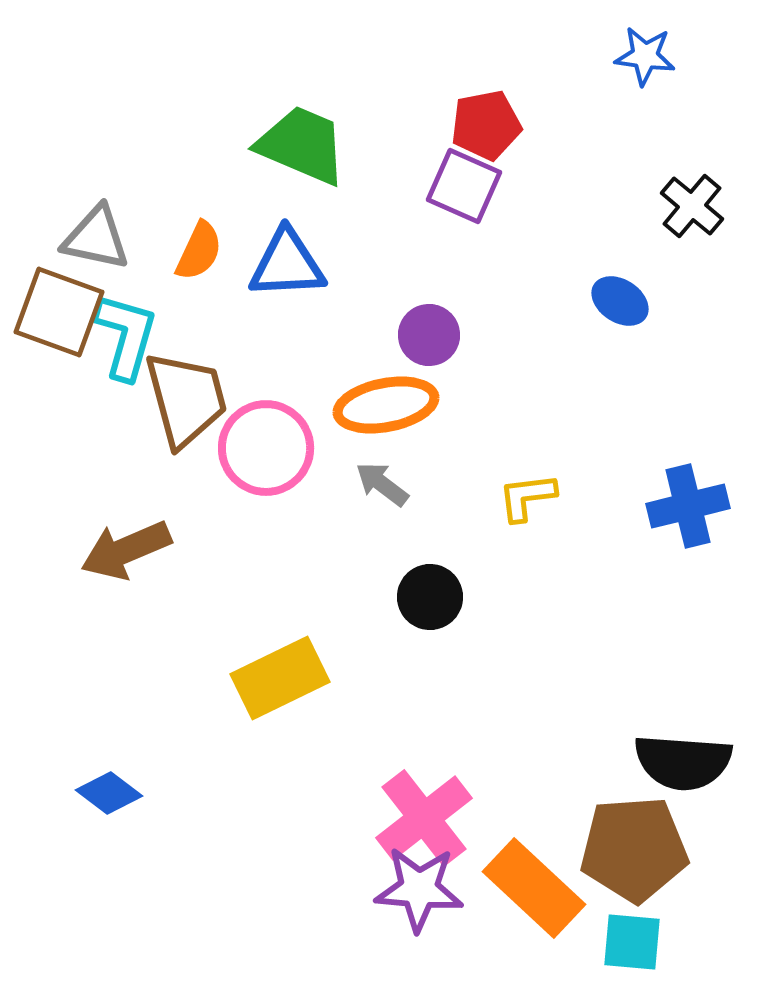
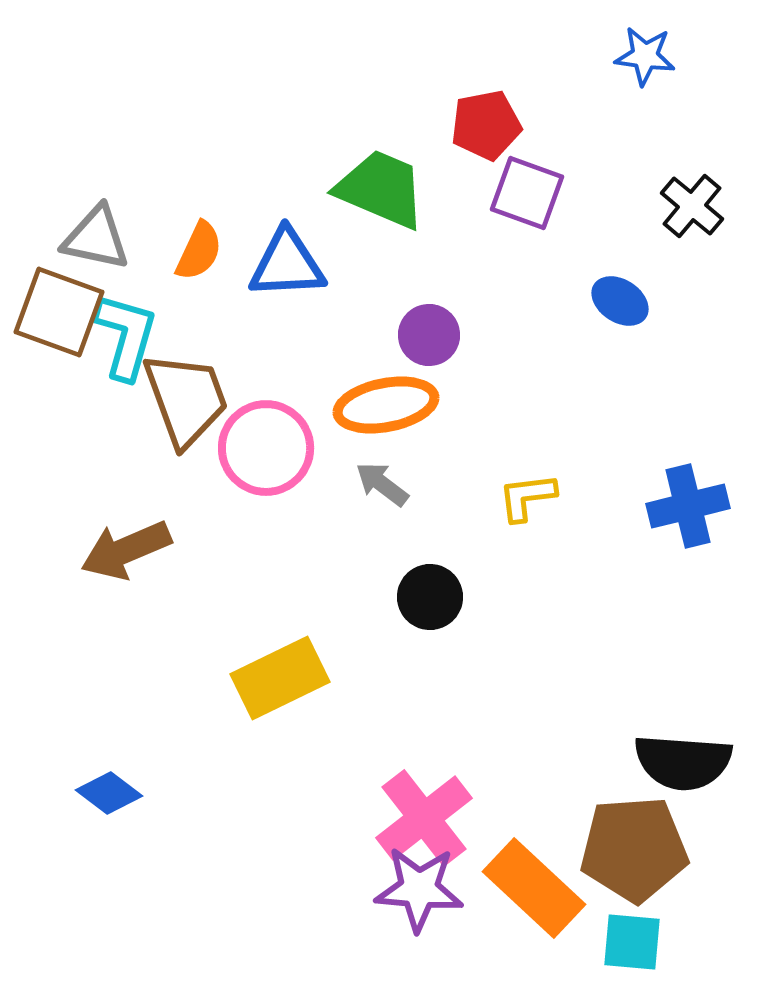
green trapezoid: moved 79 px right, 44 px down
purple square: moved 63 px right, 7 px down; rotated 4 degrees counterclockwise
brown trapezoid: rotated 5 degrees counterclockwise
